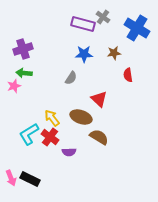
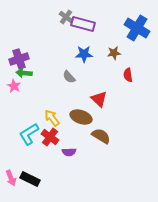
gray cross: moved 37 px left
purple cross: moved 4 px left, 10 px down
gray semicircle: moved 2 px left, 1 px up; rotated 104 degrees clockwise
pink star: rotated 24 degrees counterclockwise
brown semicircle: moved 2 px right, 1 px up
